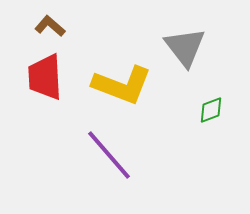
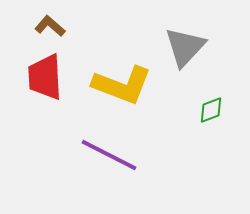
gray triangle: rotated 21 degrees clockwise
purple line: rotated 22 degrees counterclockwise
